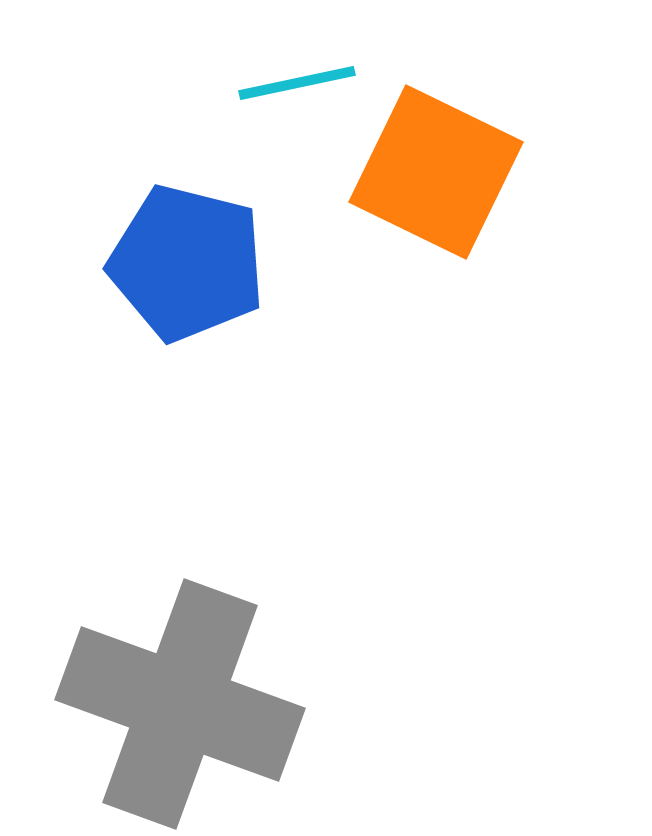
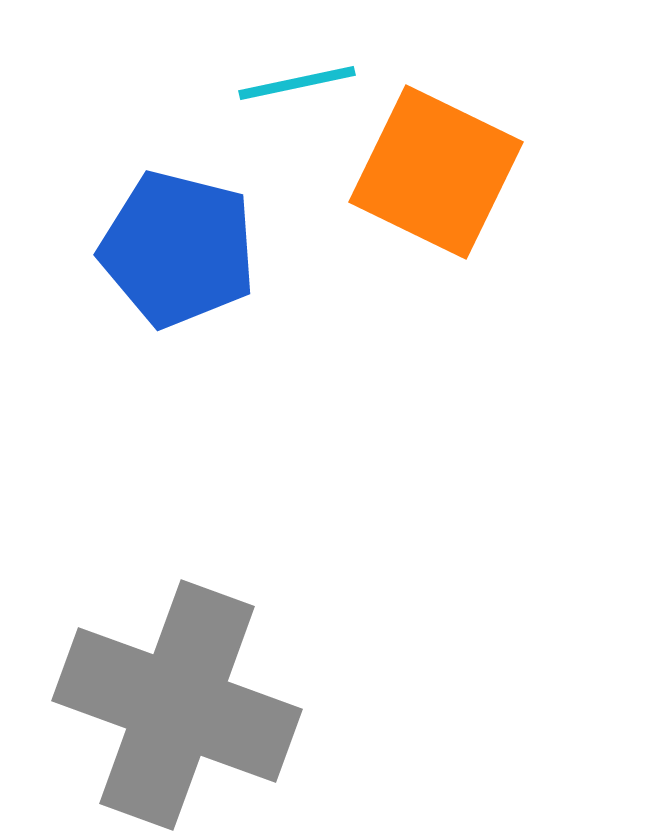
blue pentagon: moved 9 px left, 14 px up
gray cross: moved 3 px left, 1 px down
